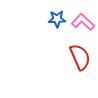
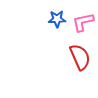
pink L-shape: rotated 55 degrees counterclockwise
